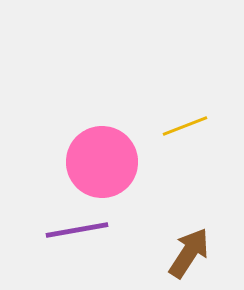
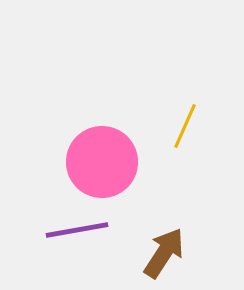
yellow line: rotated 45 degrees counterclockwise
brown arrow: moved 25 px left
